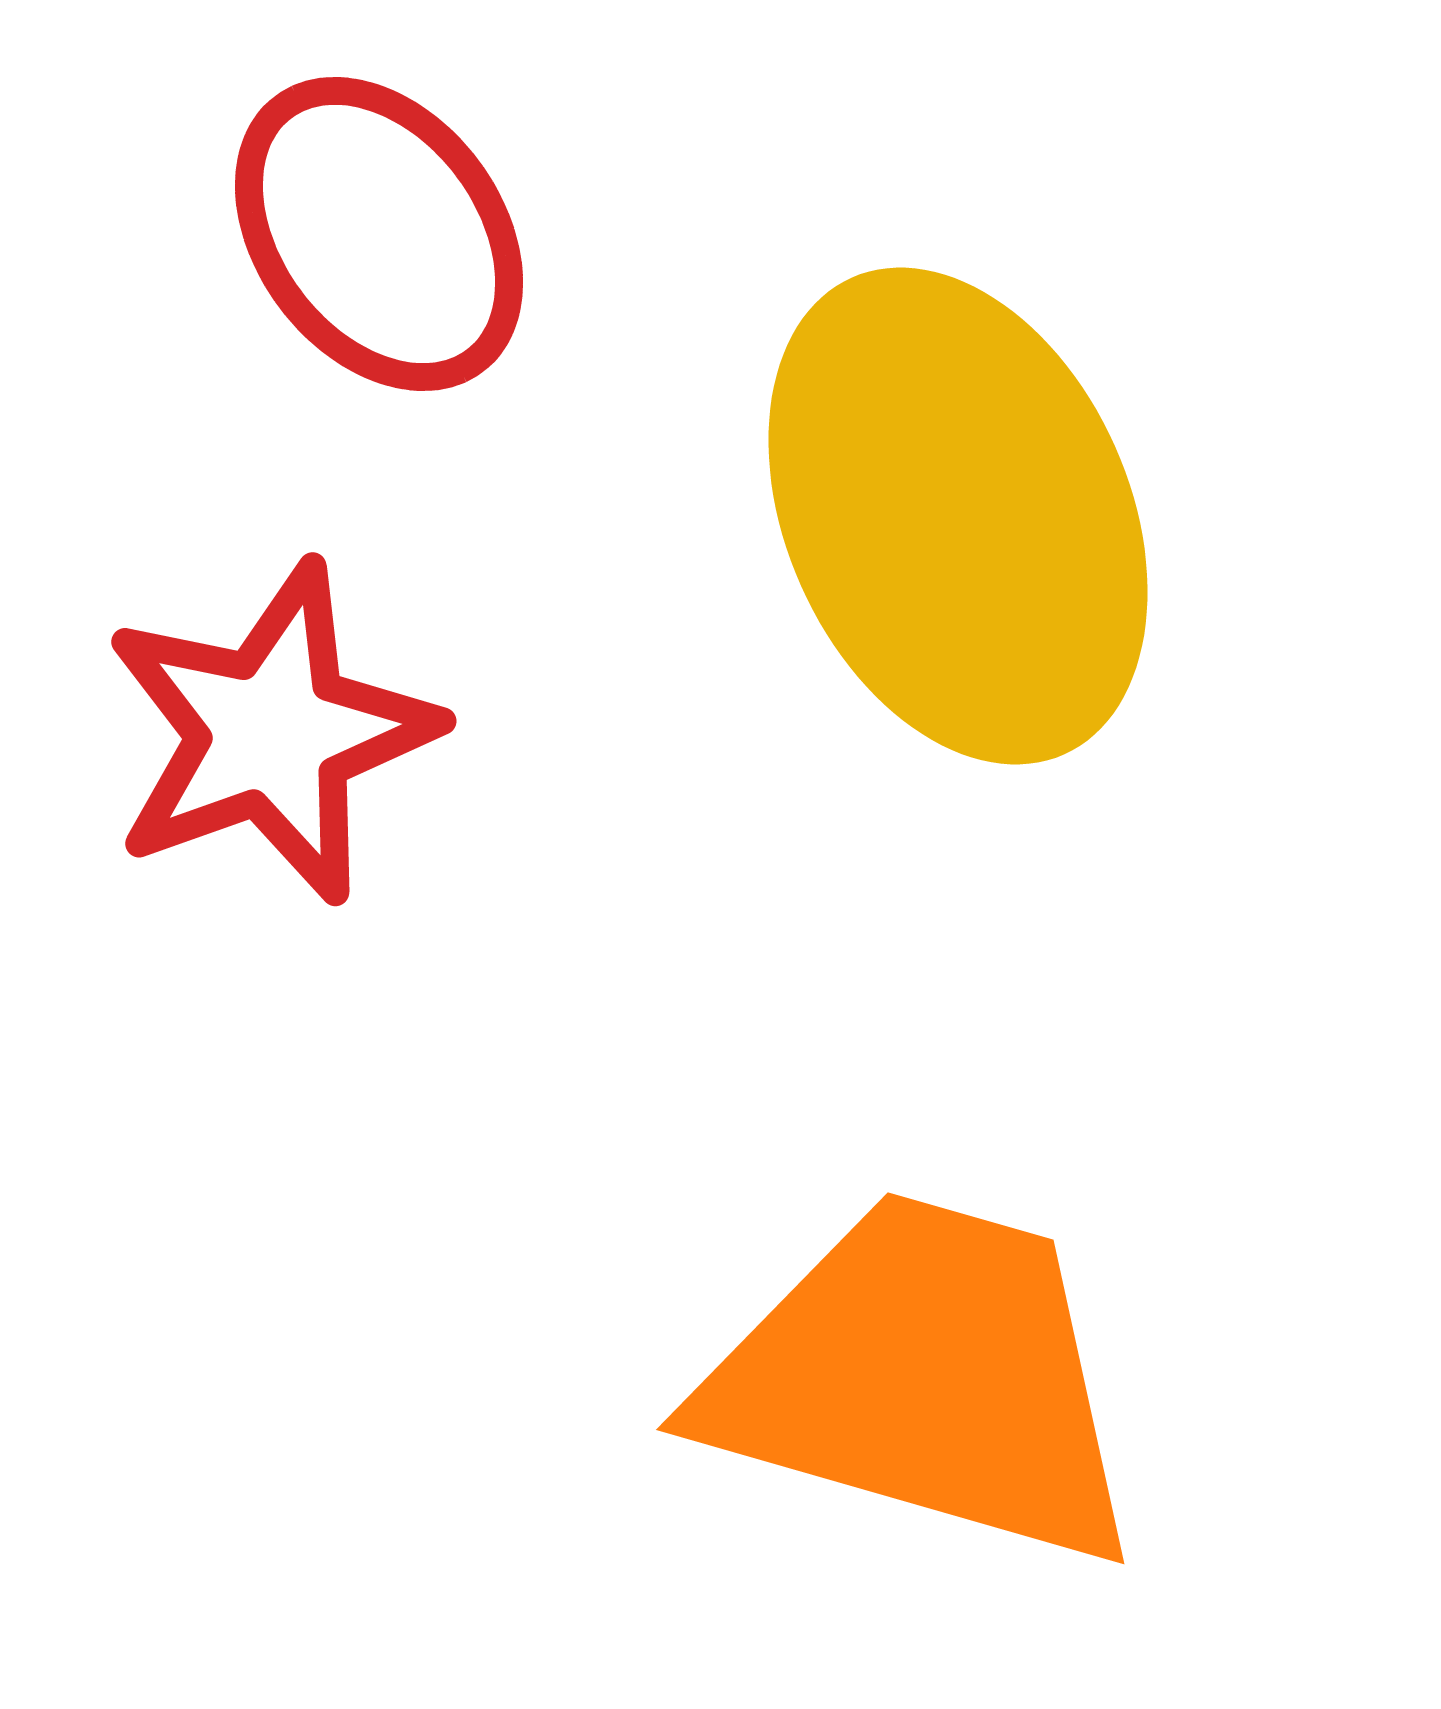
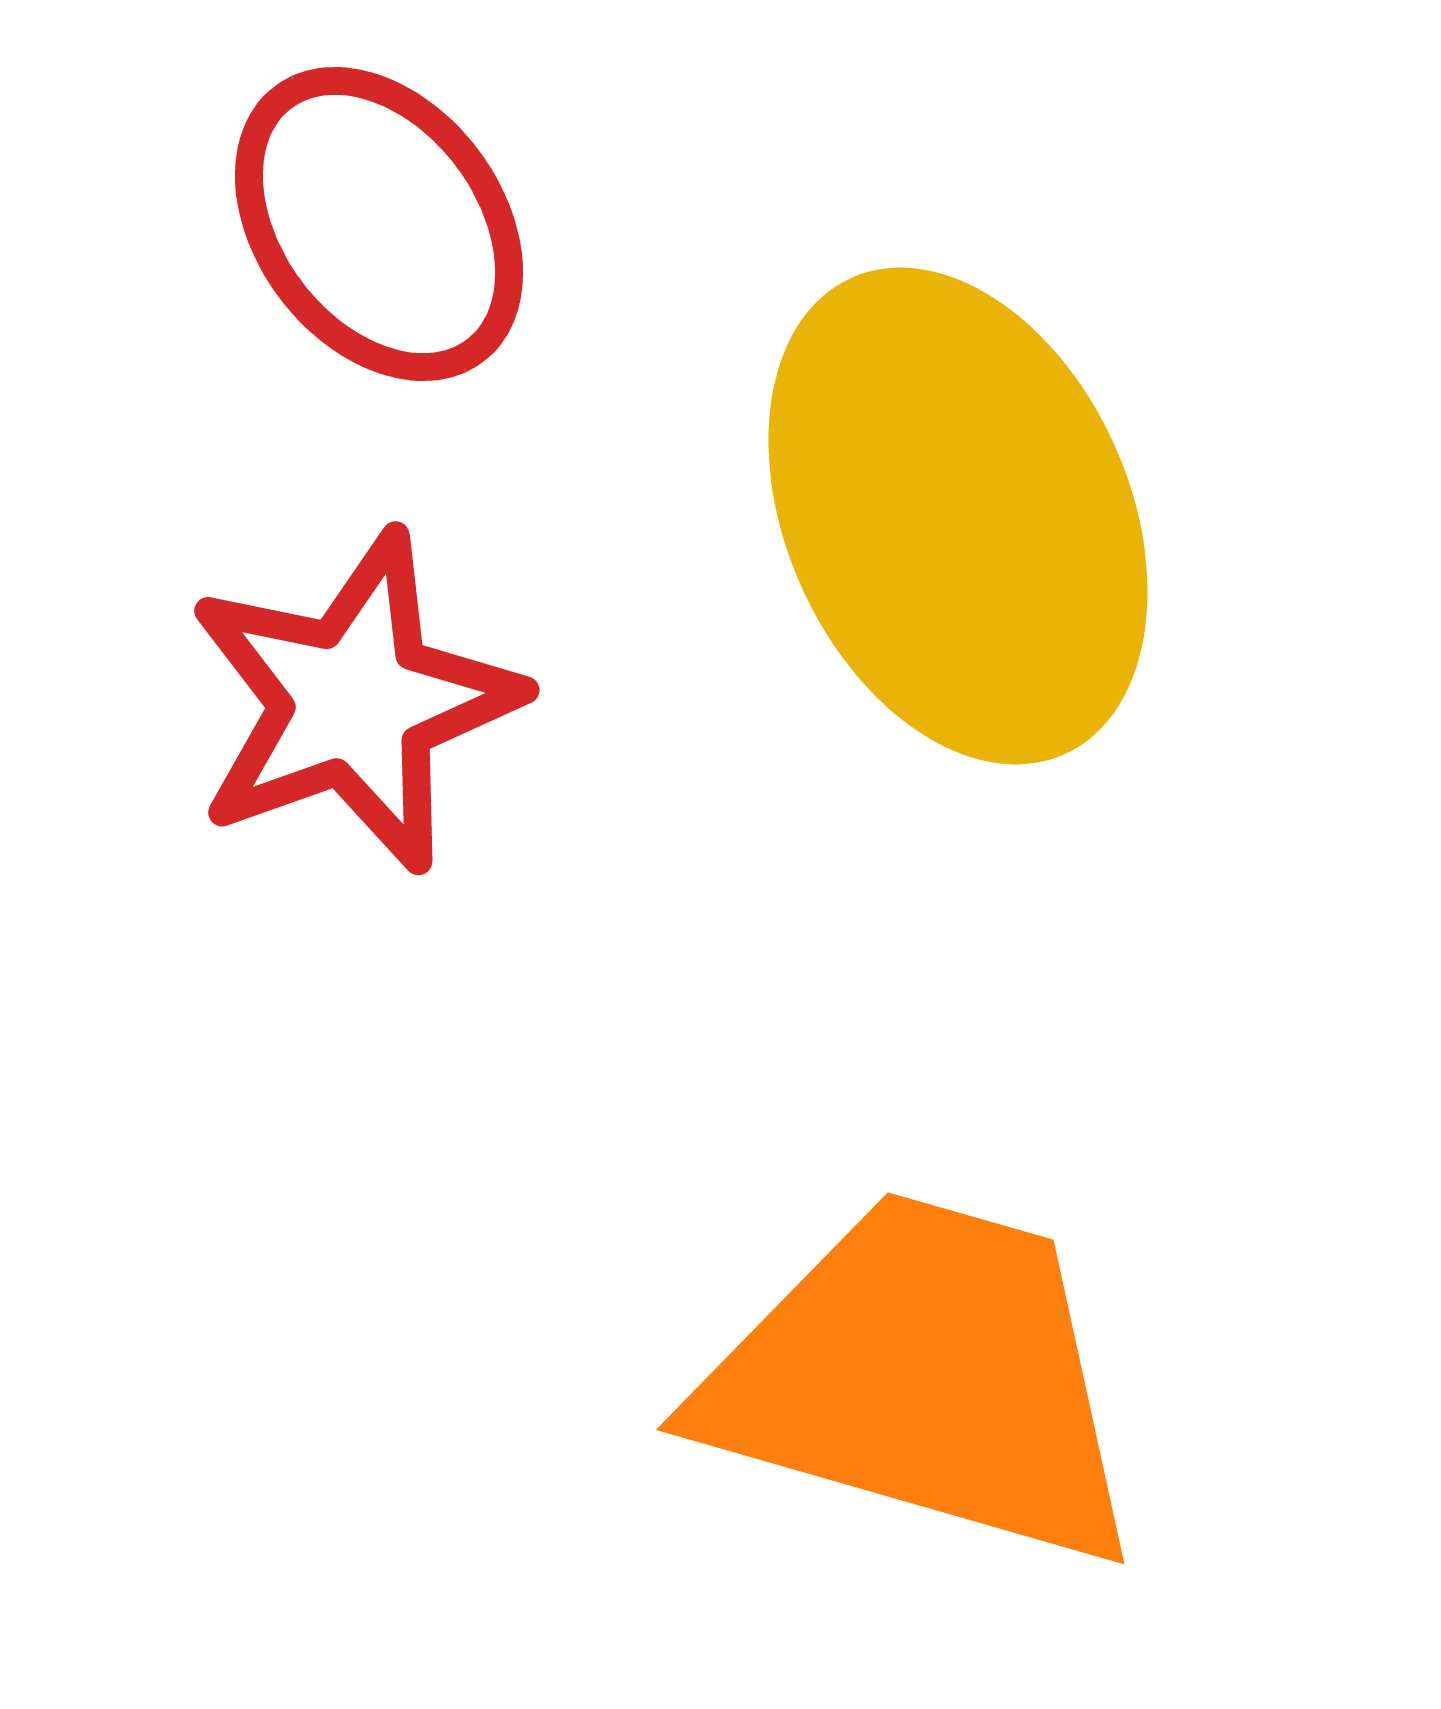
red ellipse: moved 10 px up
red star: moved 83 px right, 31 px up
